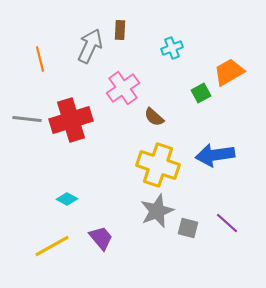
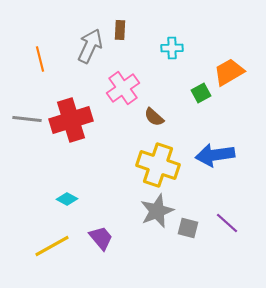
cyan cross: rotated 20 degrees clockwise
